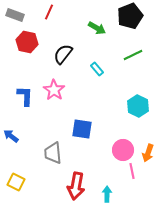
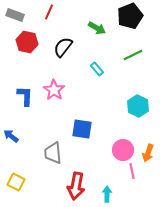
black semicircle: moved 7 px up
